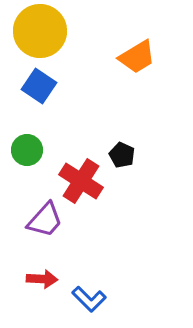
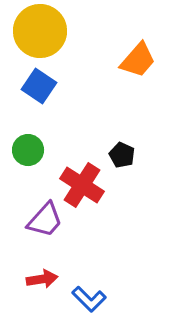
orange trapezoid: moved 1 px right, 3 px down; rotated 18 degrees counterclockwise
green circle: moved 1 px right
red cross: moved 1 px right, 4 px down
red arrow: rotated 12 degrees counterclockwise
